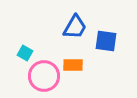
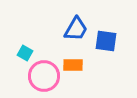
blue trapezoid: moved 1 px right, 2 px down
